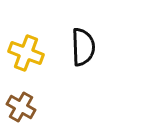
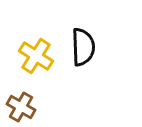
yellow cross: moved 10 px right, 3 px down; rotated 12 degrees clockwise
